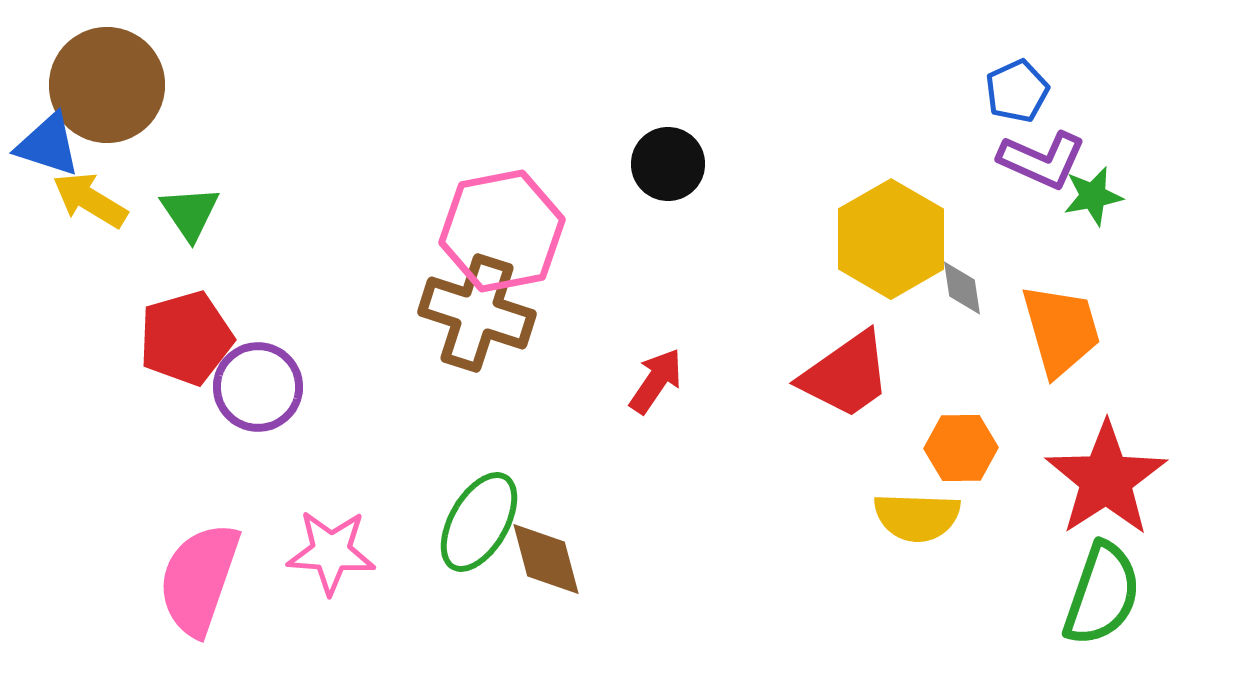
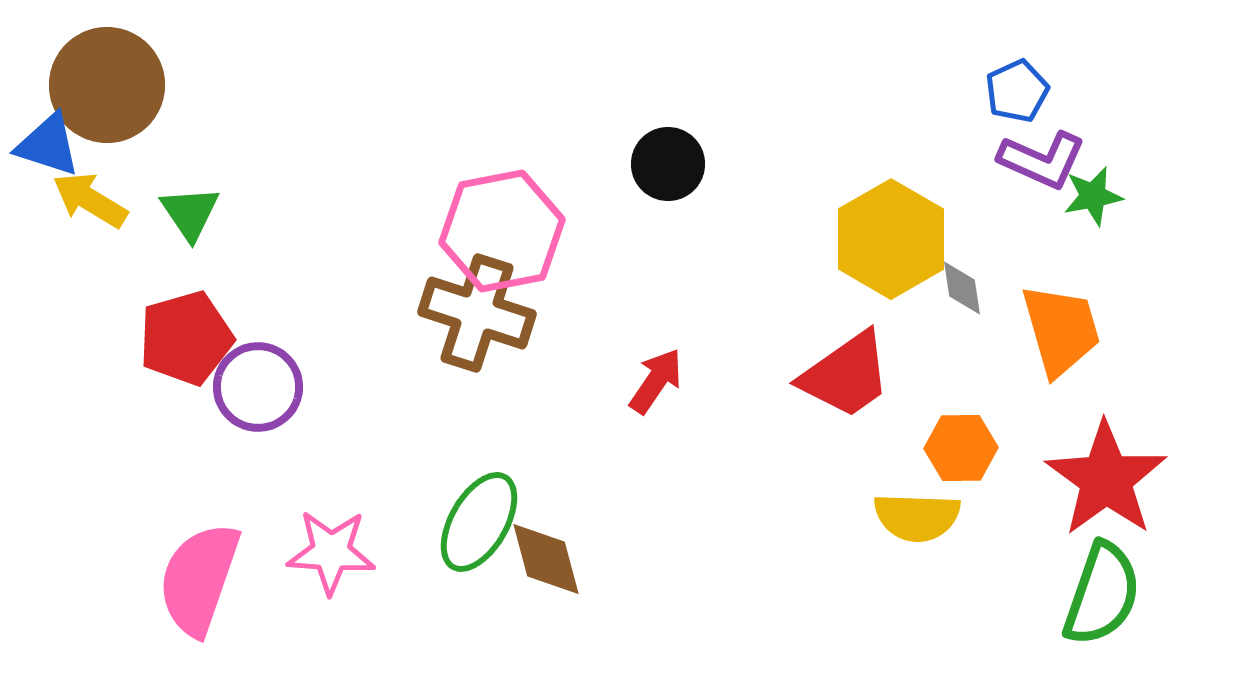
red star: rotated 3 degrees counterclockwise
